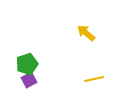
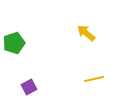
green pentagon: moved 13 px left, 21 px up
purple square: moved 7 px down
